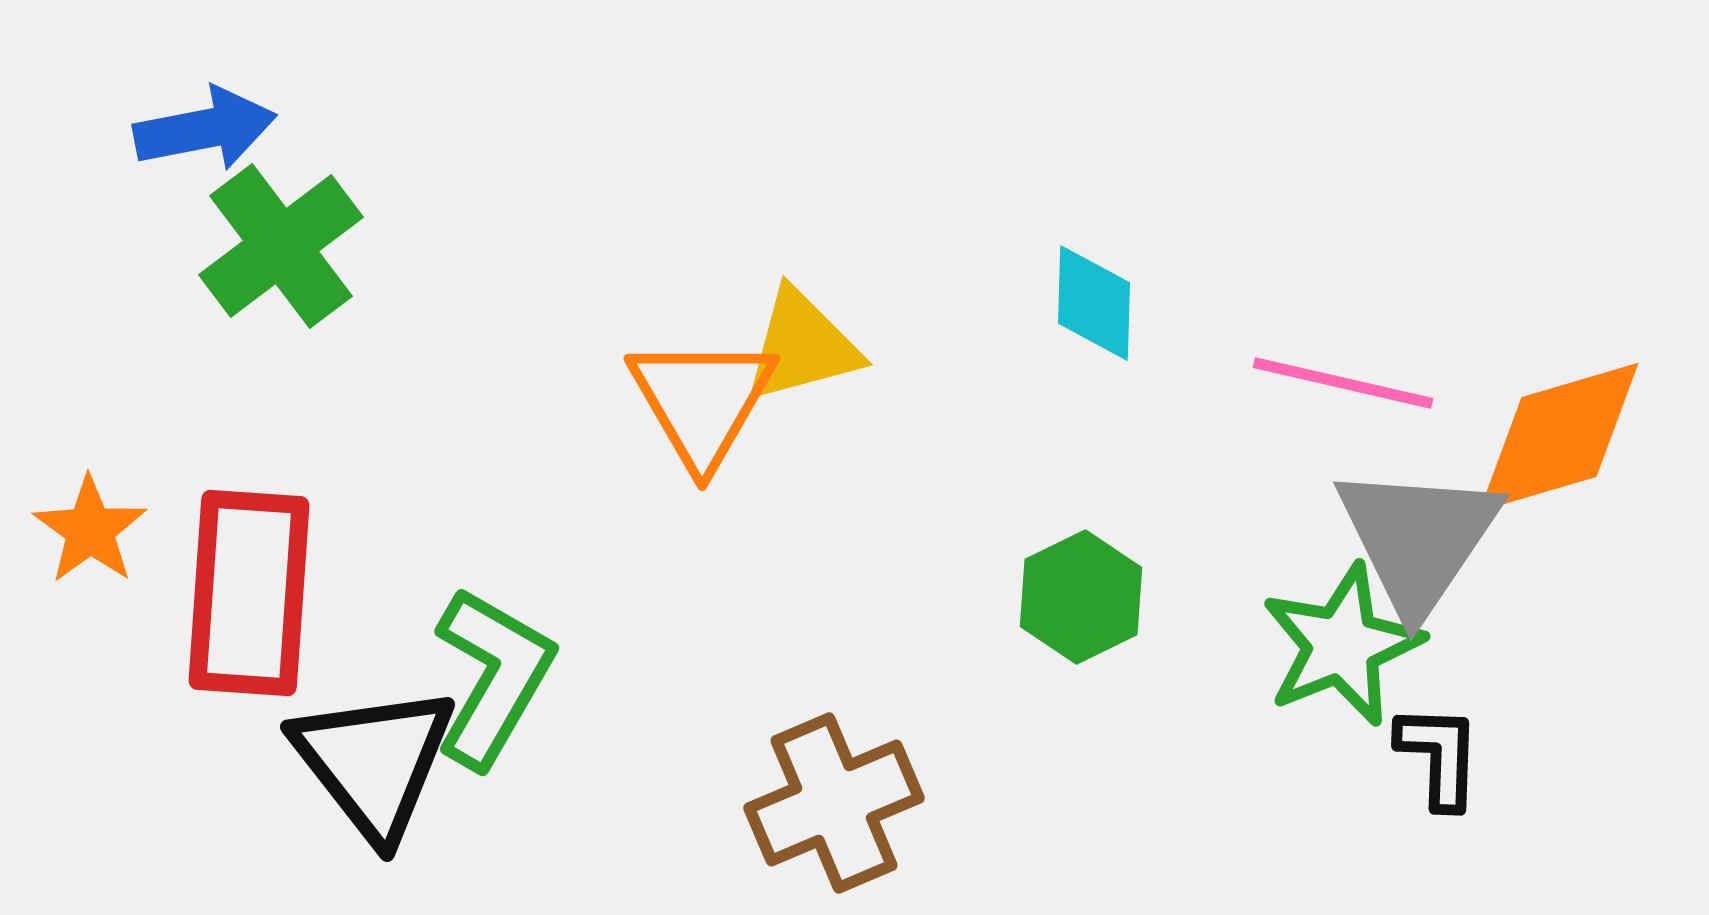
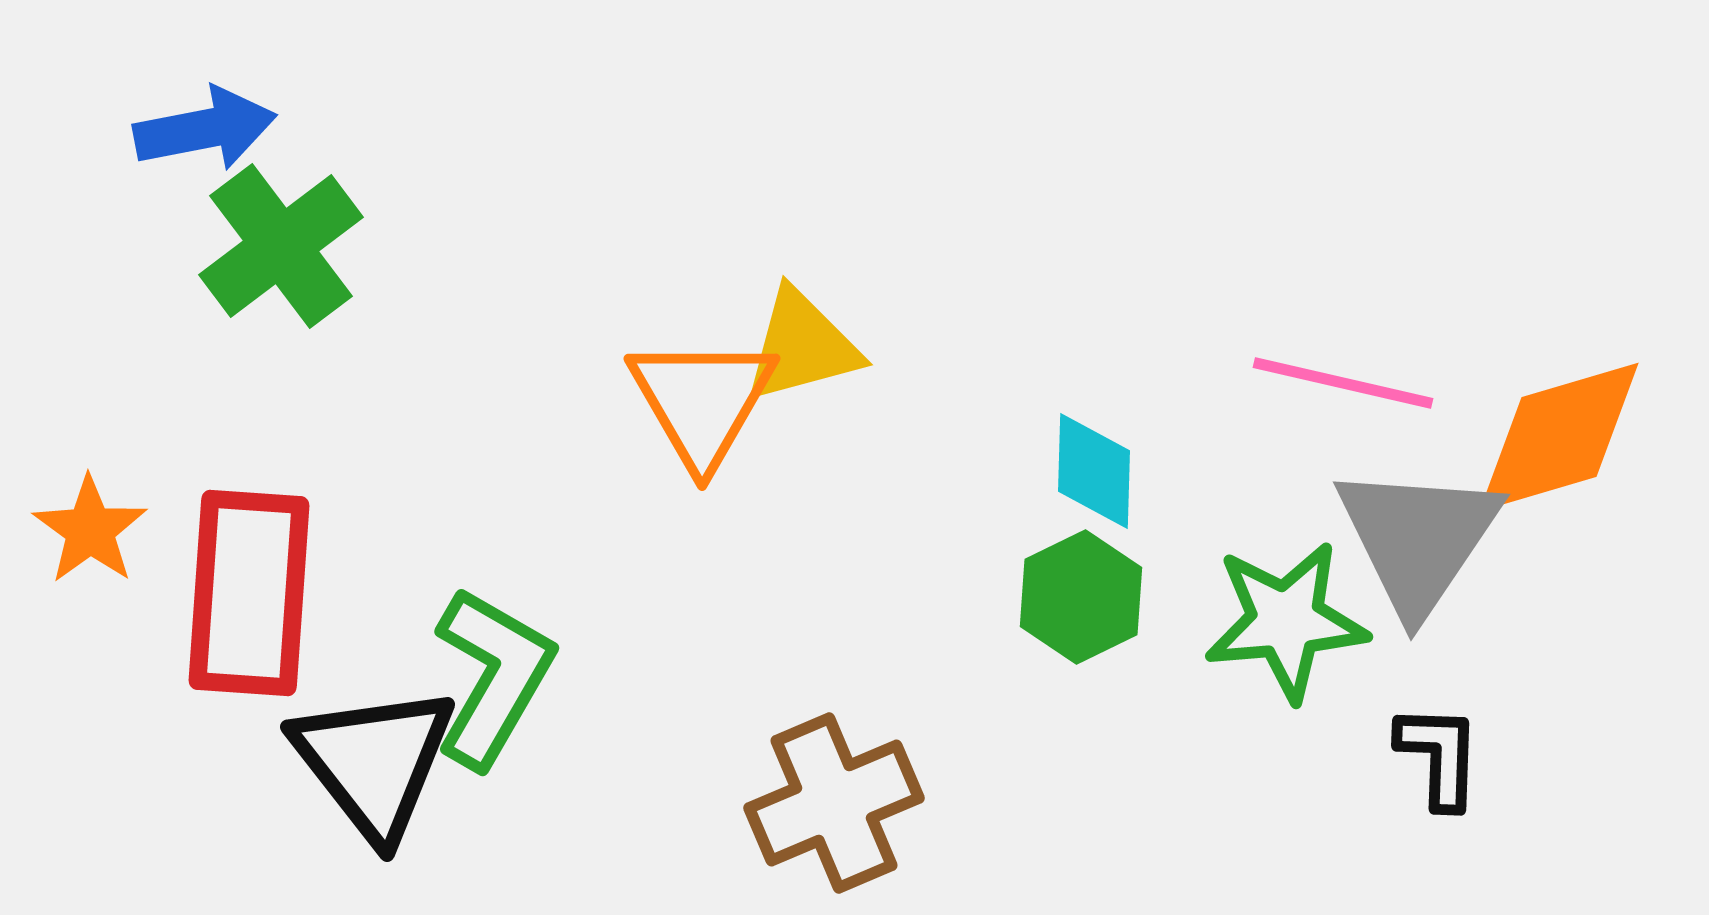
cyan diamond: moved 168 px down
green star: moved 56 px left, 24 px up; rotated 17 degrees clockwise
